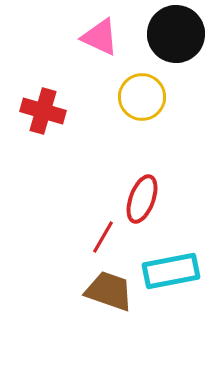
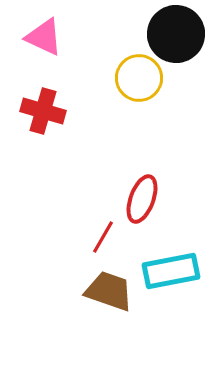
pink triangle: moved 56 px left
yellow circle: moved 3 px left, 19 px up
